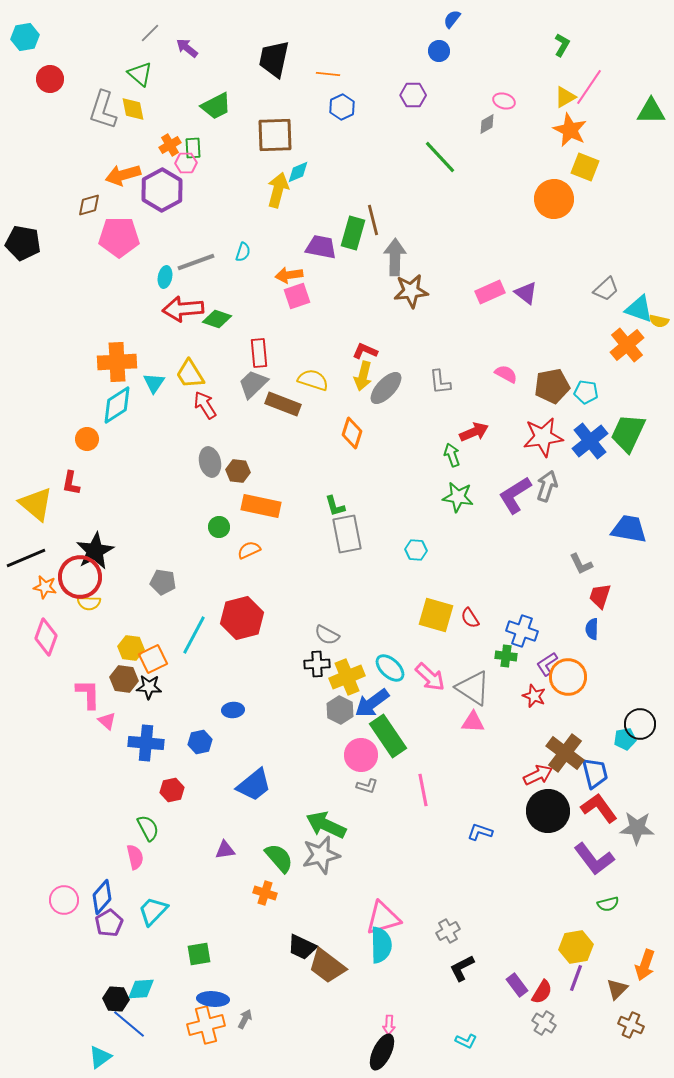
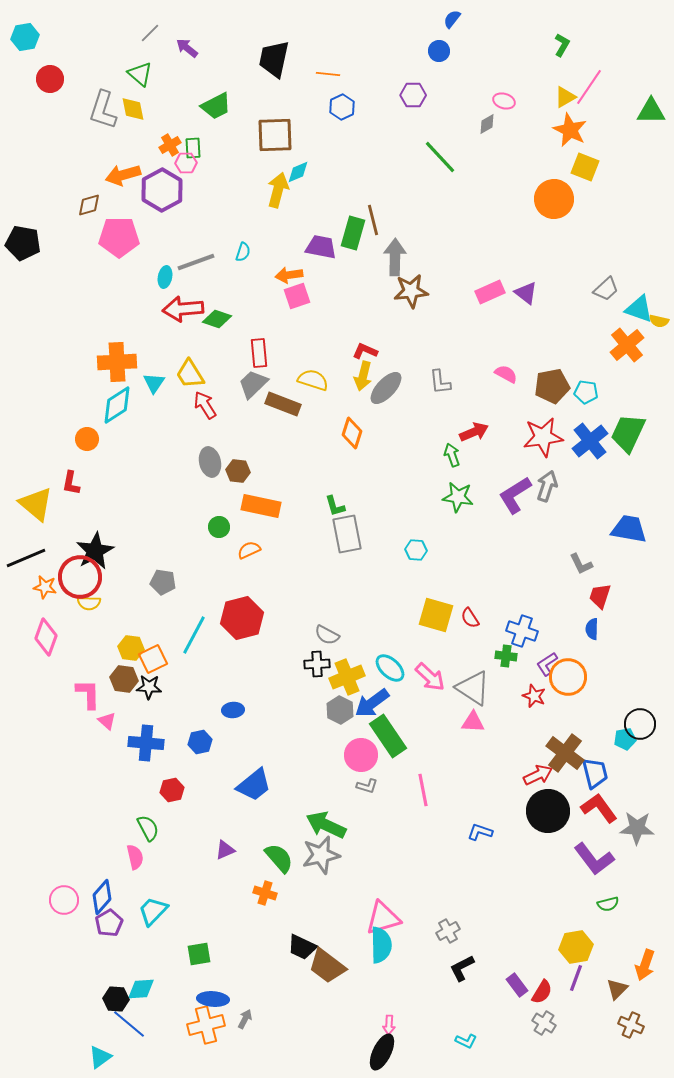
purple triangle at (225, 850): rotated 15 degrees counterclockwise
